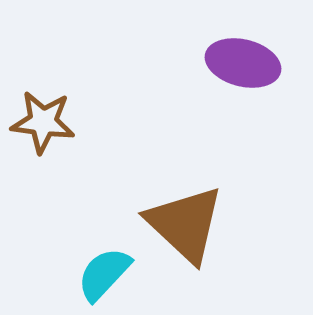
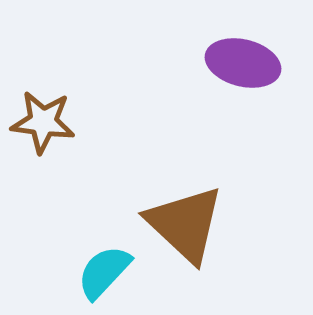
cyan semicircle: moved 2 px up
